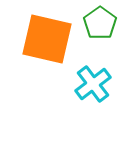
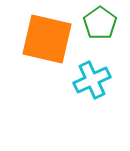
cyan cross: moved 1 px left, 4 px up; rotated 12 degrees clockwise
